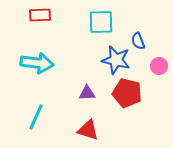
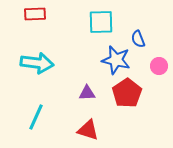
red rectangle: moved 5 px left, 1 px up
blue semicircle: moved 2 px up
red pentagon: rotated 24 degrees clockwise
